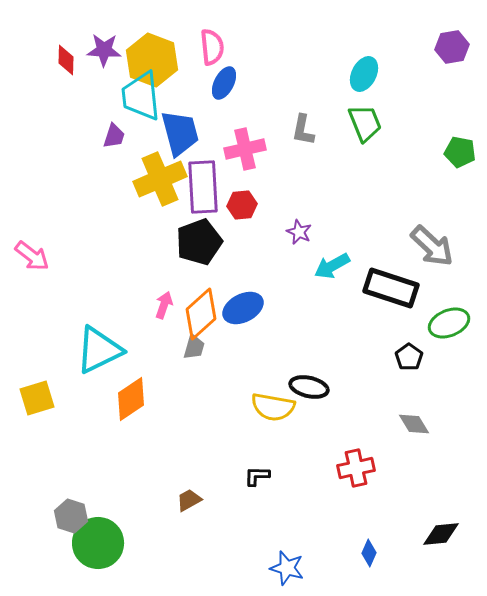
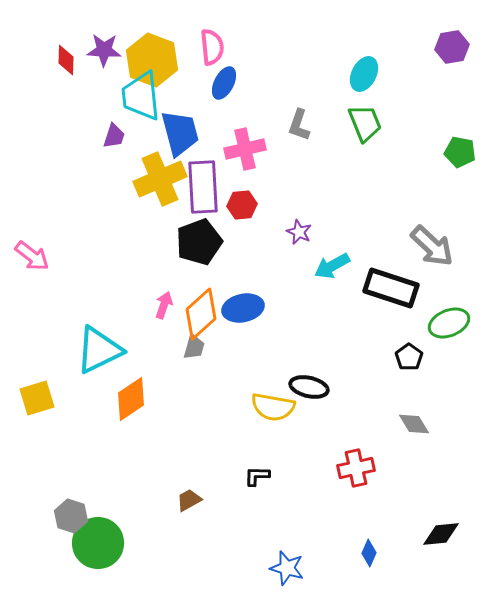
gray L-shape at (303, 130): moved 4 px left, 5 px up; rotated 8 degrees clockwise
blue ellipse at (243, 308): rotated 15 degrees clockwise
